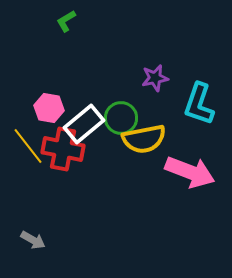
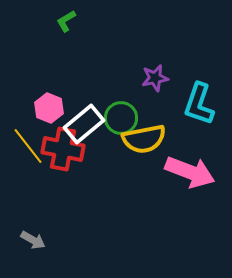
pink hexagon: rotated 12 degrees clockwise
